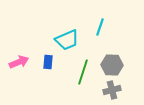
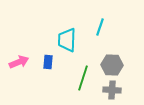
cyan trapezoid: rotated 115 degrees clockwise
green line: moved 6 px down
gray cross: rotated 18 degrees clockwise
